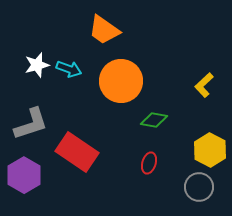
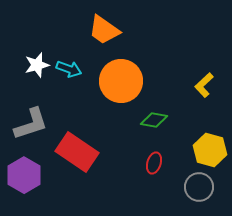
yellow hexagon: rotated 12 degrees counterclockwise
red ellipse: moved 5 px right
